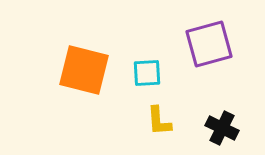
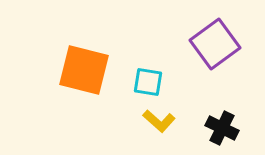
purple square: moved 6 px right; rotated 21 degrees counterclockwise
cyan square: moved 1 px right, 9 px down; rotated 12 degrees clockwise
yellow L-shape: rotated 44 degrees counterclockwise
